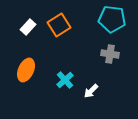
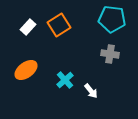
orange ellipse: rotated 30 degrees clockwise
white arrow: rotated 84 degrees counterclockwise
